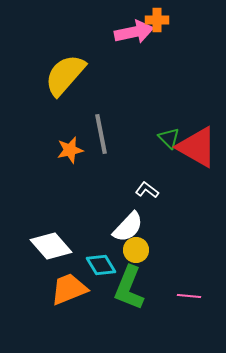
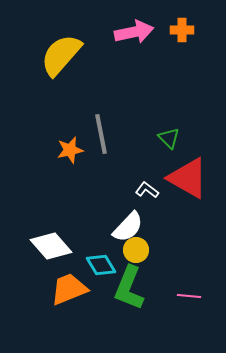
orange cross: moved 25 px right, 10 px down
yellow semicircle: moved 4 px left, 20 px up
red triangle: moved 9 px left, 31 px down
